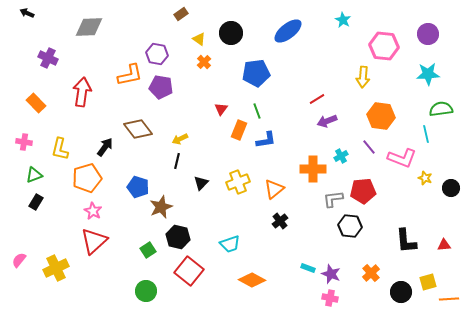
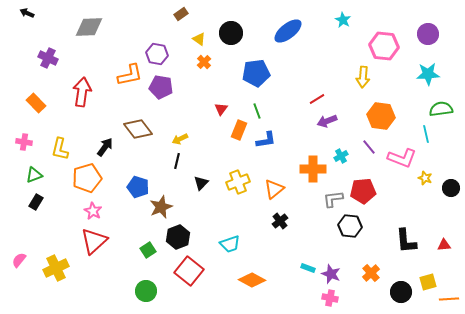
black hexagon at (178, 237): rotated 25 degrees clockwise
